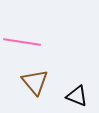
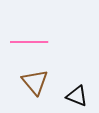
pink line: moved 7 px right; rotated 9 degrees counterclockwise
